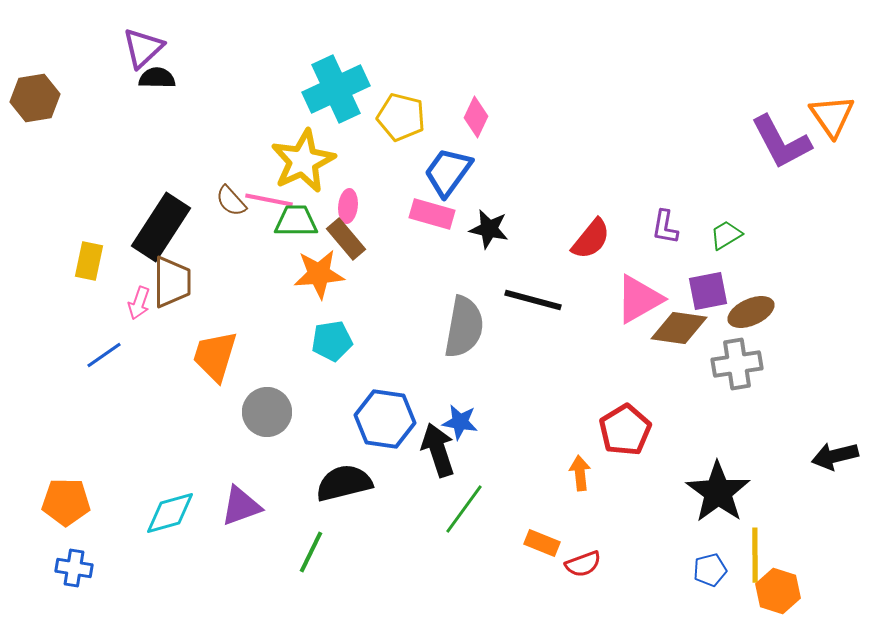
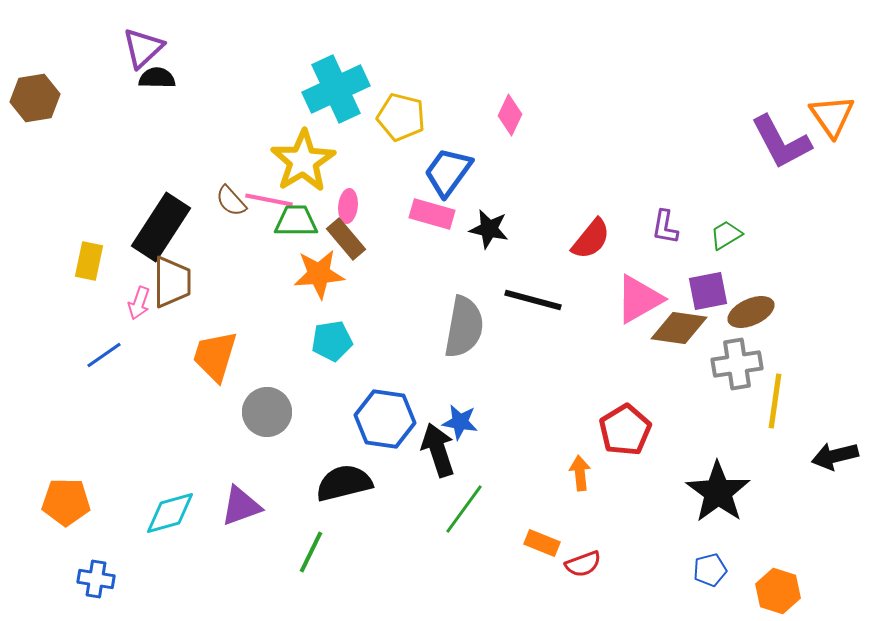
pink diamond at (476, 117): moved 34 px right, 2 px up
yellow star at (303, 161): rotated 6 degrees counterclockwise
yellow line at (755, 555): moved 20 px right, 154 px up; rotated 8 degrees clockwise
blue cross at (74, 568): moved 22 px right, 11 px down
